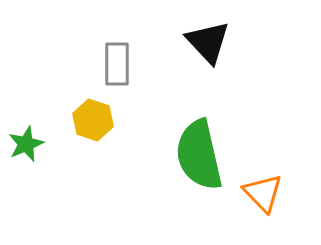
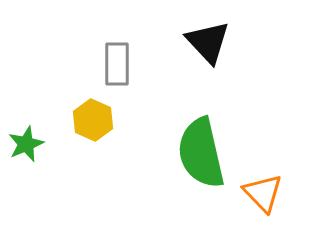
yellow hexagon: rotated 6 degrees clockwise
green semicircle: moved 2 px right, 2 px up
